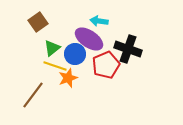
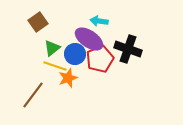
red pentagon: moved 6 px left, 6 px up
